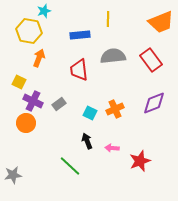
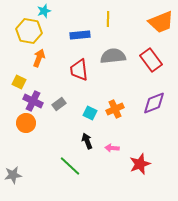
red star: moved 3 px down
